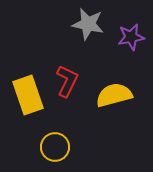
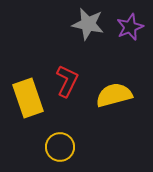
purple star: moved 1 px left, 10 px up; rotated 12 degrees counterclockwise
yellow rectangle: moved 3 px down
yellow circle: moved 5 px right
